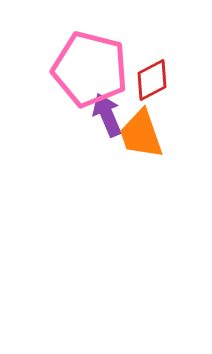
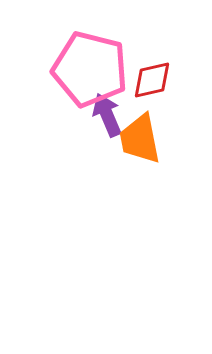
red diamond: rotated 15 degrees clockwise
orange trapezoid: moved 1 px left, 5 px down; rotated 8 degrees clockwise
